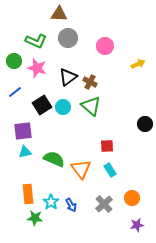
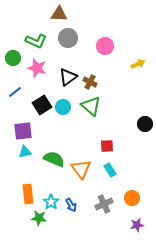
green circle: moved 1 px left, 3 px up
gray cross: rotated 18 degrees clockwise
green star: moved 4 px right
